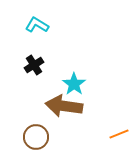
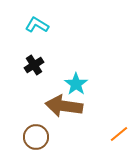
cyan star: moved 2 px right
orange line: rotated 18 degrees counterclockwise
